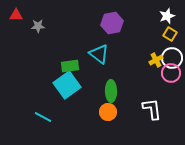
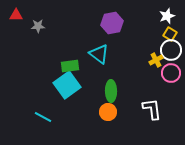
white circle: moved 1 px left, 8 px up
